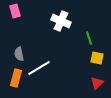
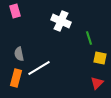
yellow square: moved 3 px right
